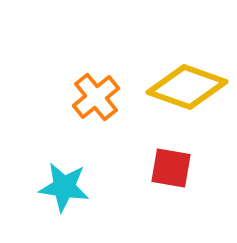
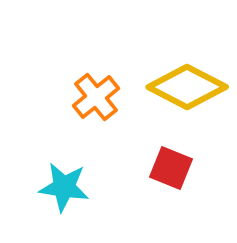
yellow diamond: rotated 8 degrees clockwise
red square: rotated 12 degrees clockwise
